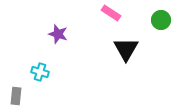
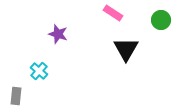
pink rectangle: moved 2 px right
cyan cross: moved 1 px left, 1 px up; rotated 24 degrees clockwise
